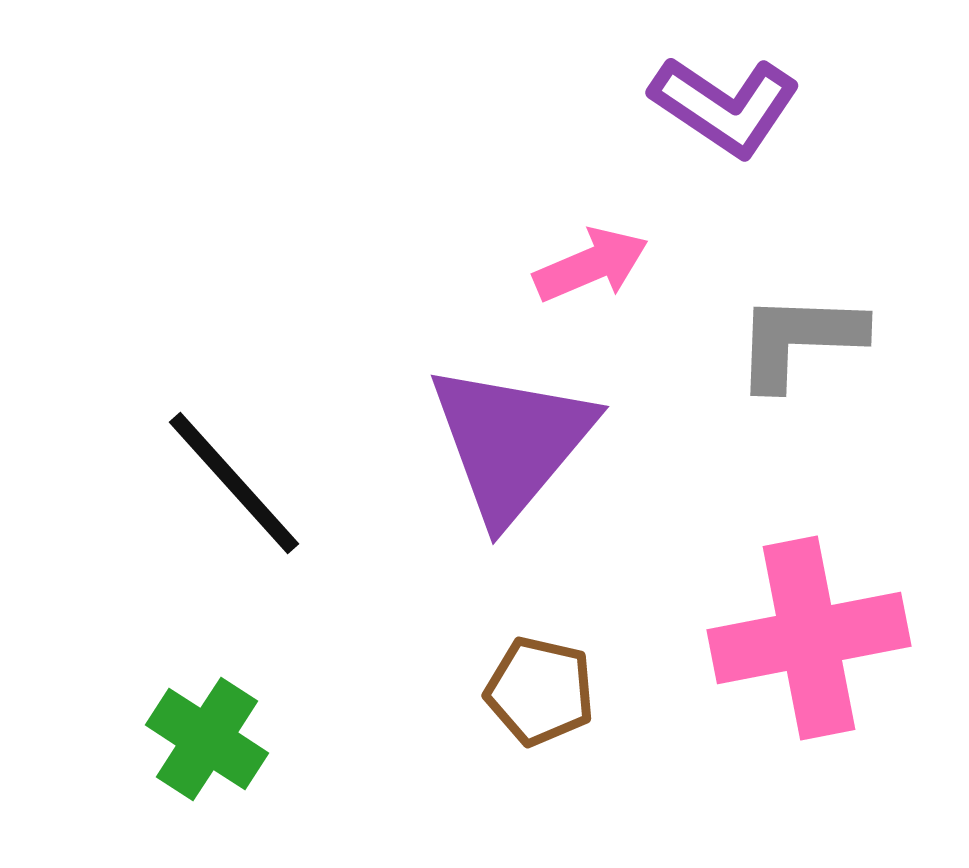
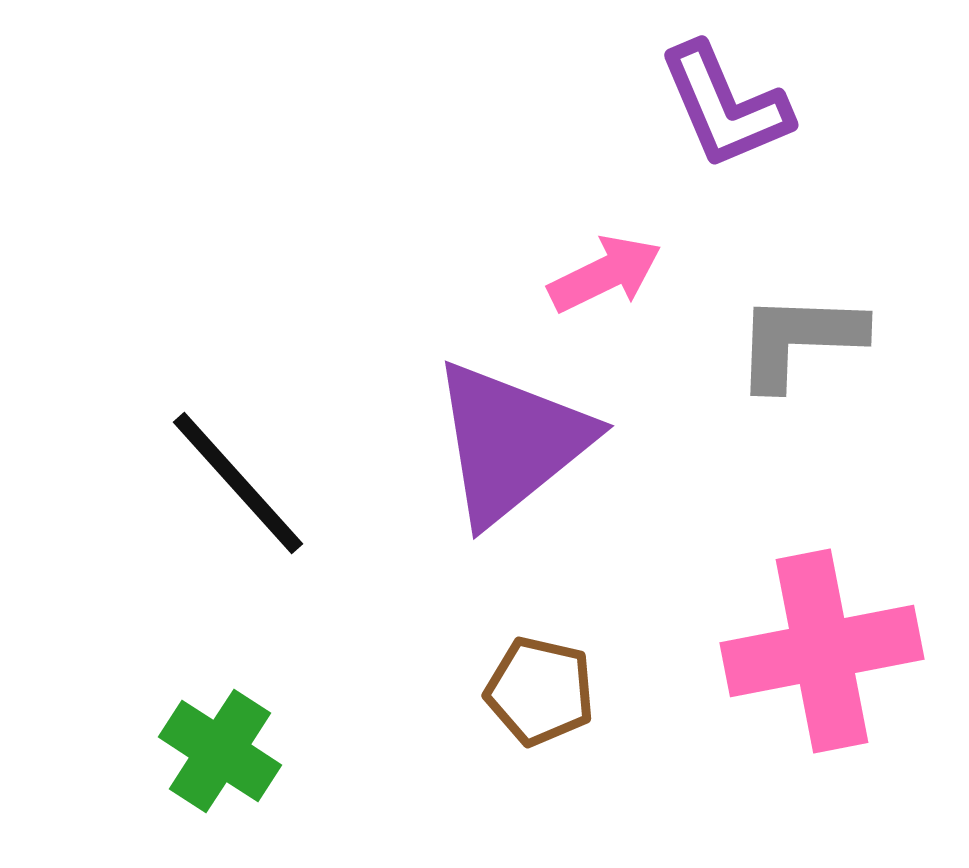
purple L-shape: rotated 33 degrees clockwise
pink arrow: moved 14 px right, 9 px down; rotated 3 degrees counterclockwise
purple triangle: rotated 11 degrees clockwise
black line: moved 4 px right
pink cross: moved 13 px right, 13 px down
green cross: moved 13 px right, 12 px down
